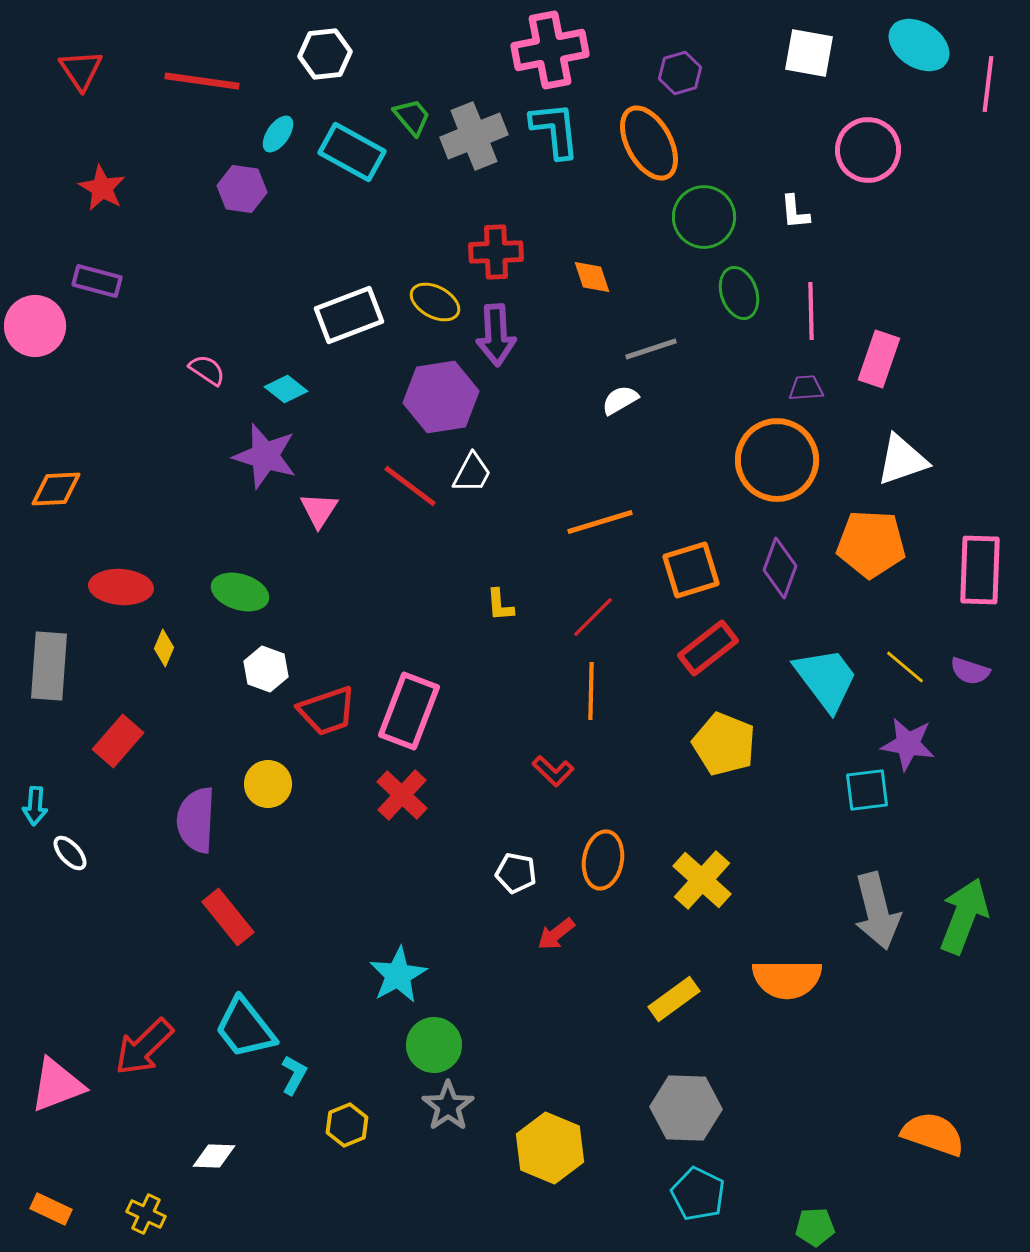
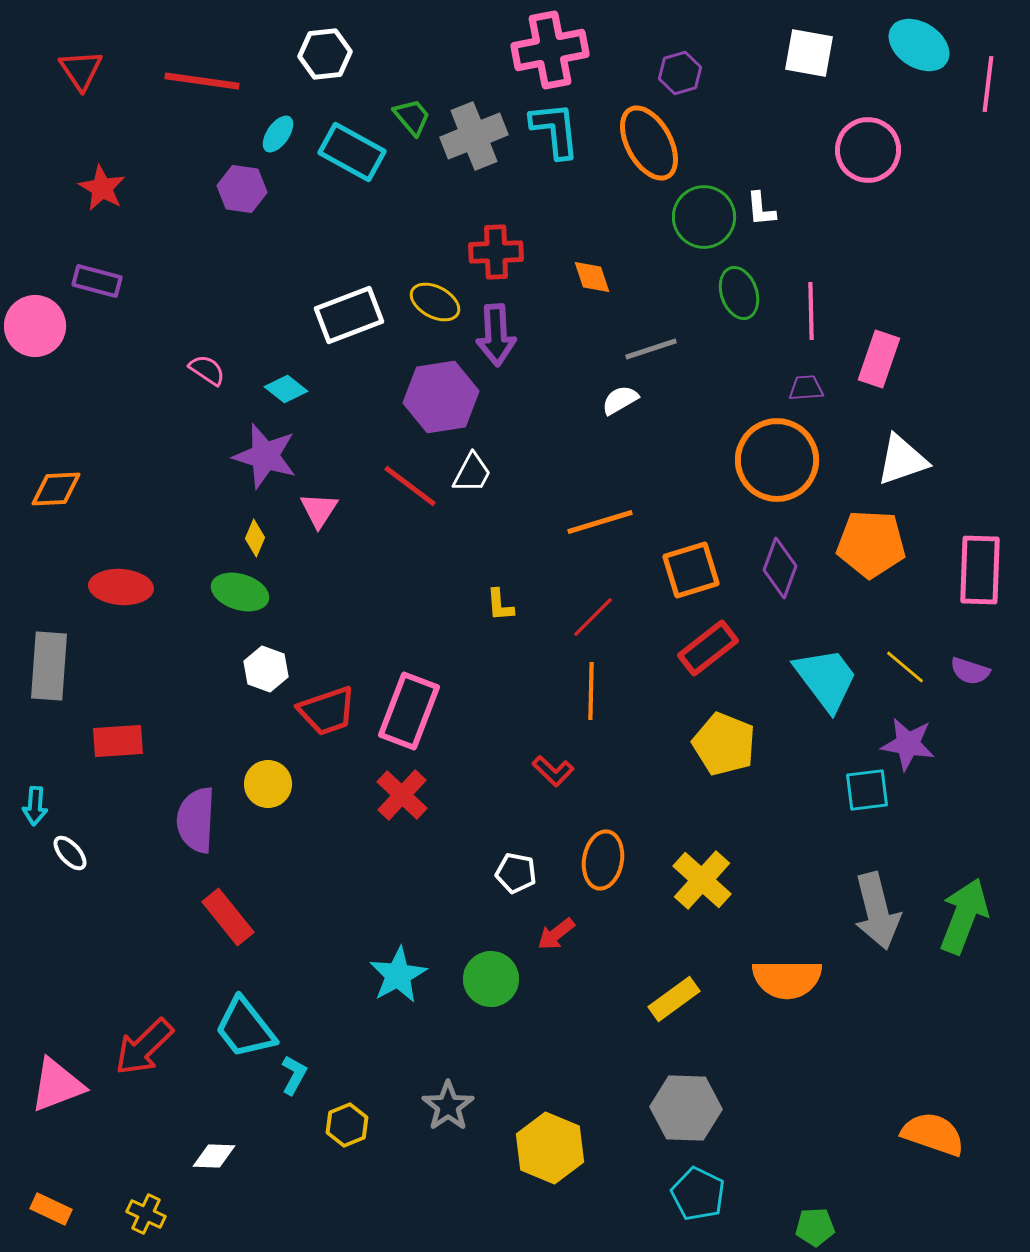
white L-shape at (795, 212): moved 34 px left, 3 px up
yellow diamond at (164, 648): moved 91 px right, 110 px up
red rectangle at (118, 741): rotated 45 degrees clockwise
green circle at (434, 1045): moved 57 px right, 66 px up
